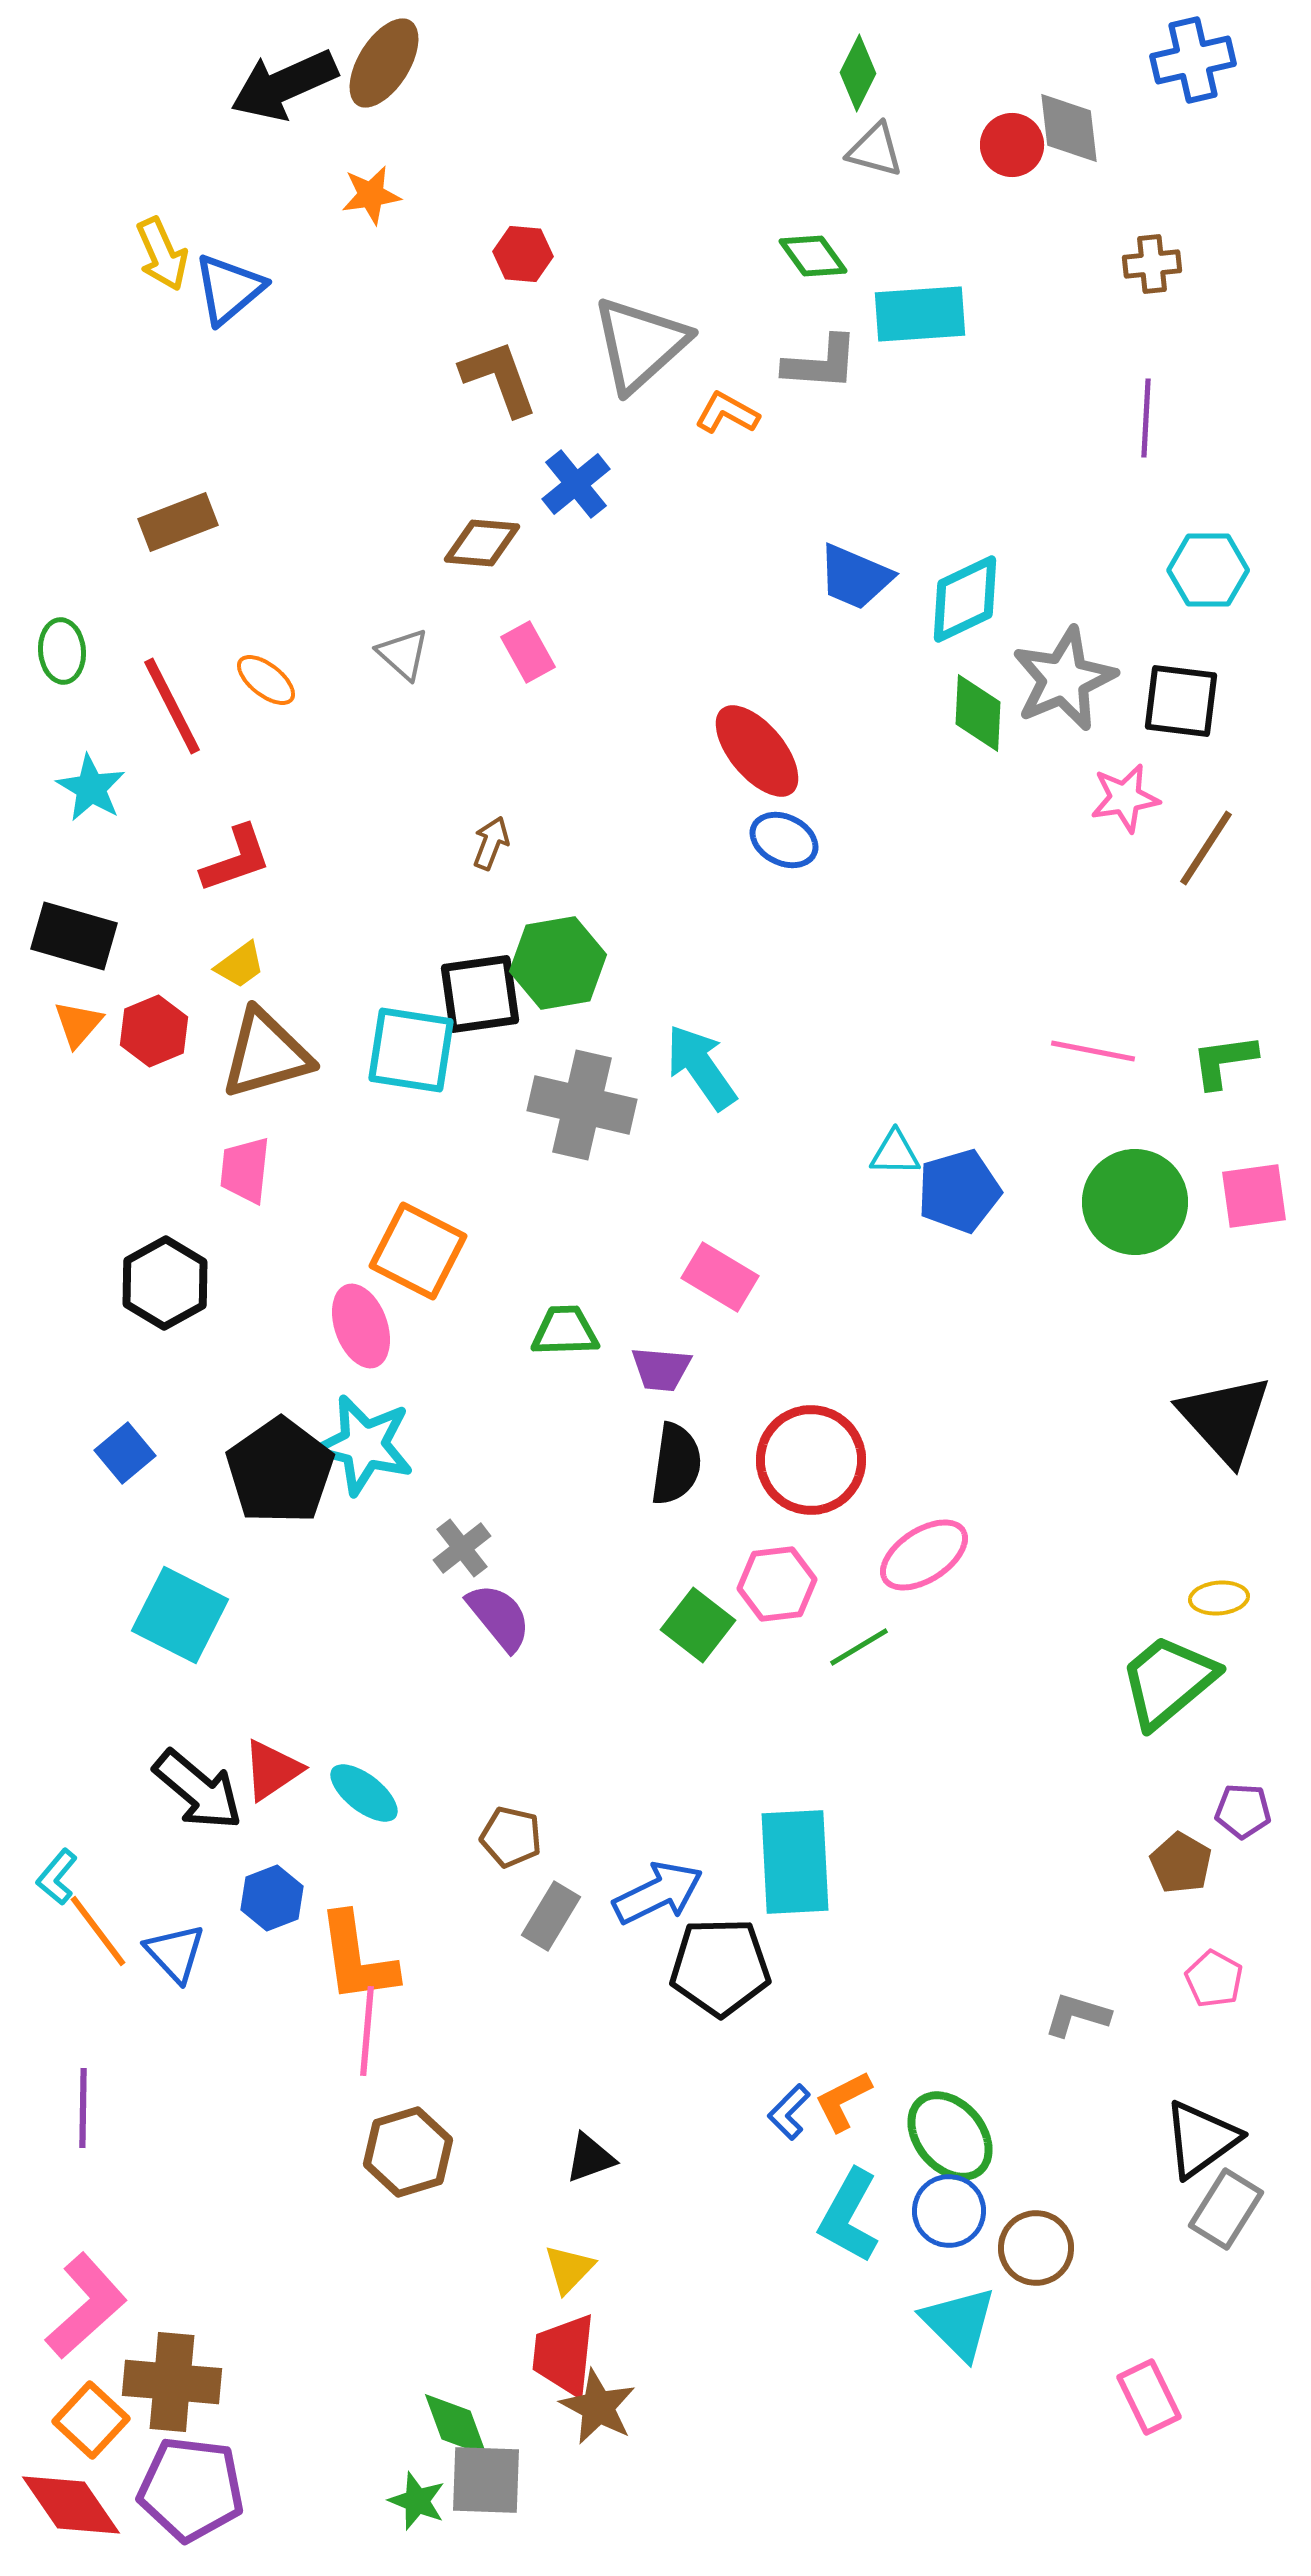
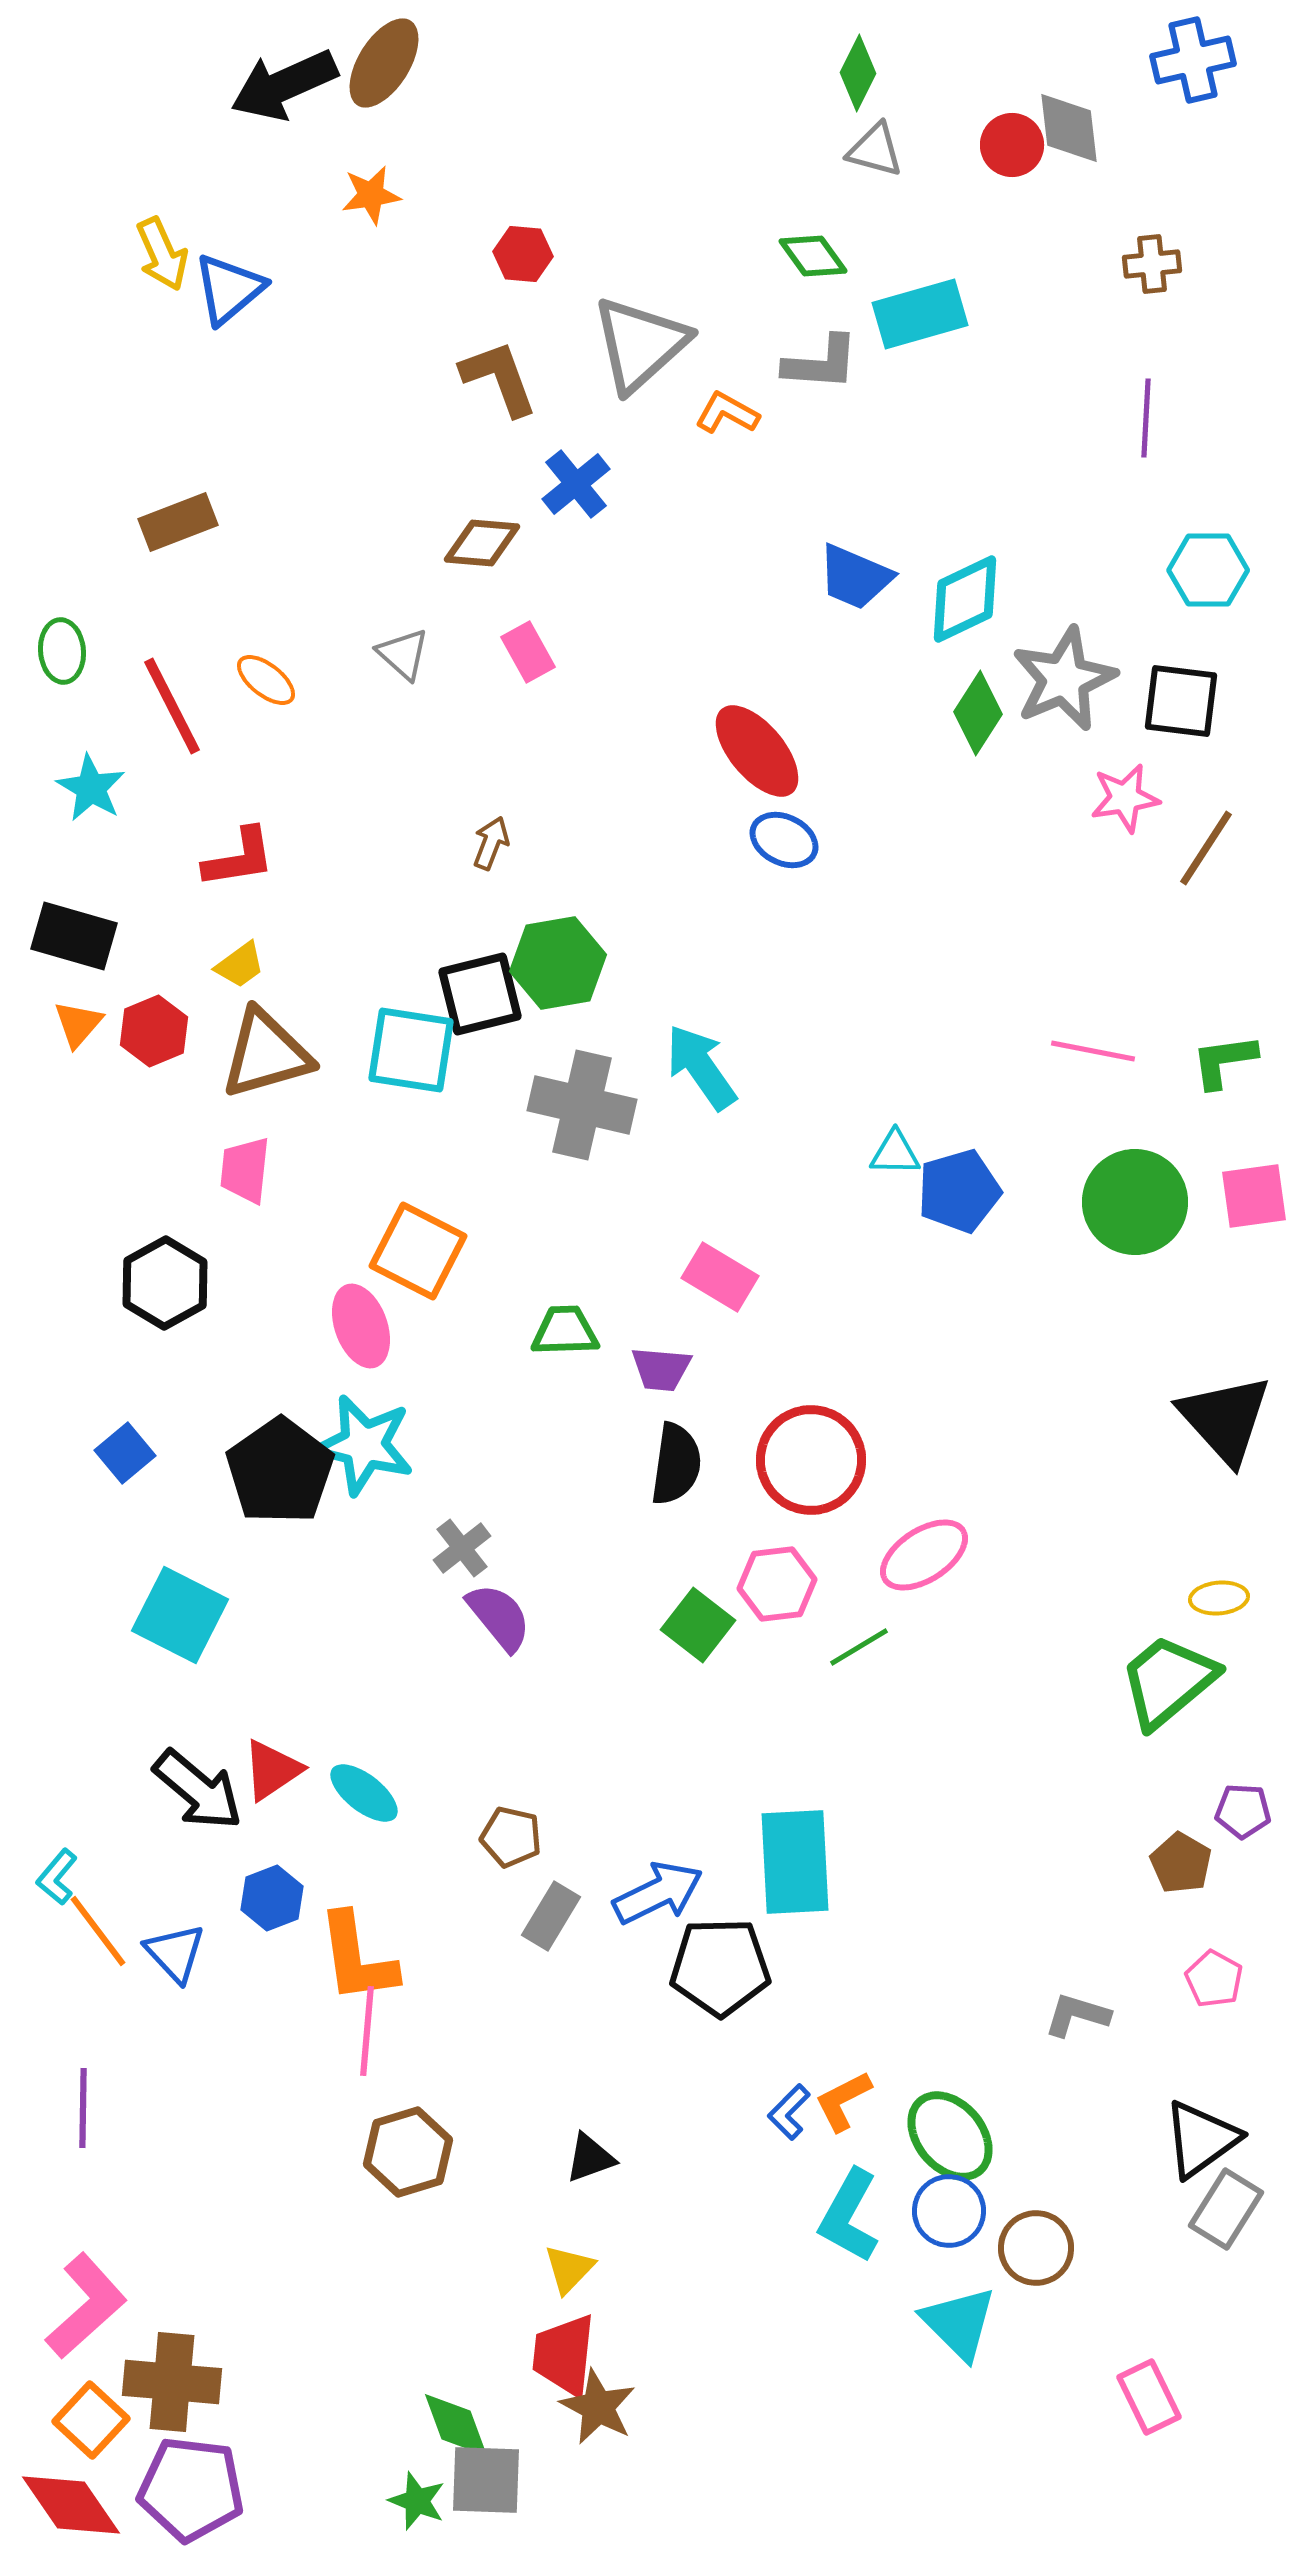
cyan rectangle at (920, 314): rotated 12 degrees counterclockwise
green diamond at (978, 713): rotated 30 degrees clockwise
red L-shape at (236, 859): moved 3 px right, 1 px up; rotated 10 degrees clockwise
black square at (480, 994): rotated 6 degrees counterclockwise
